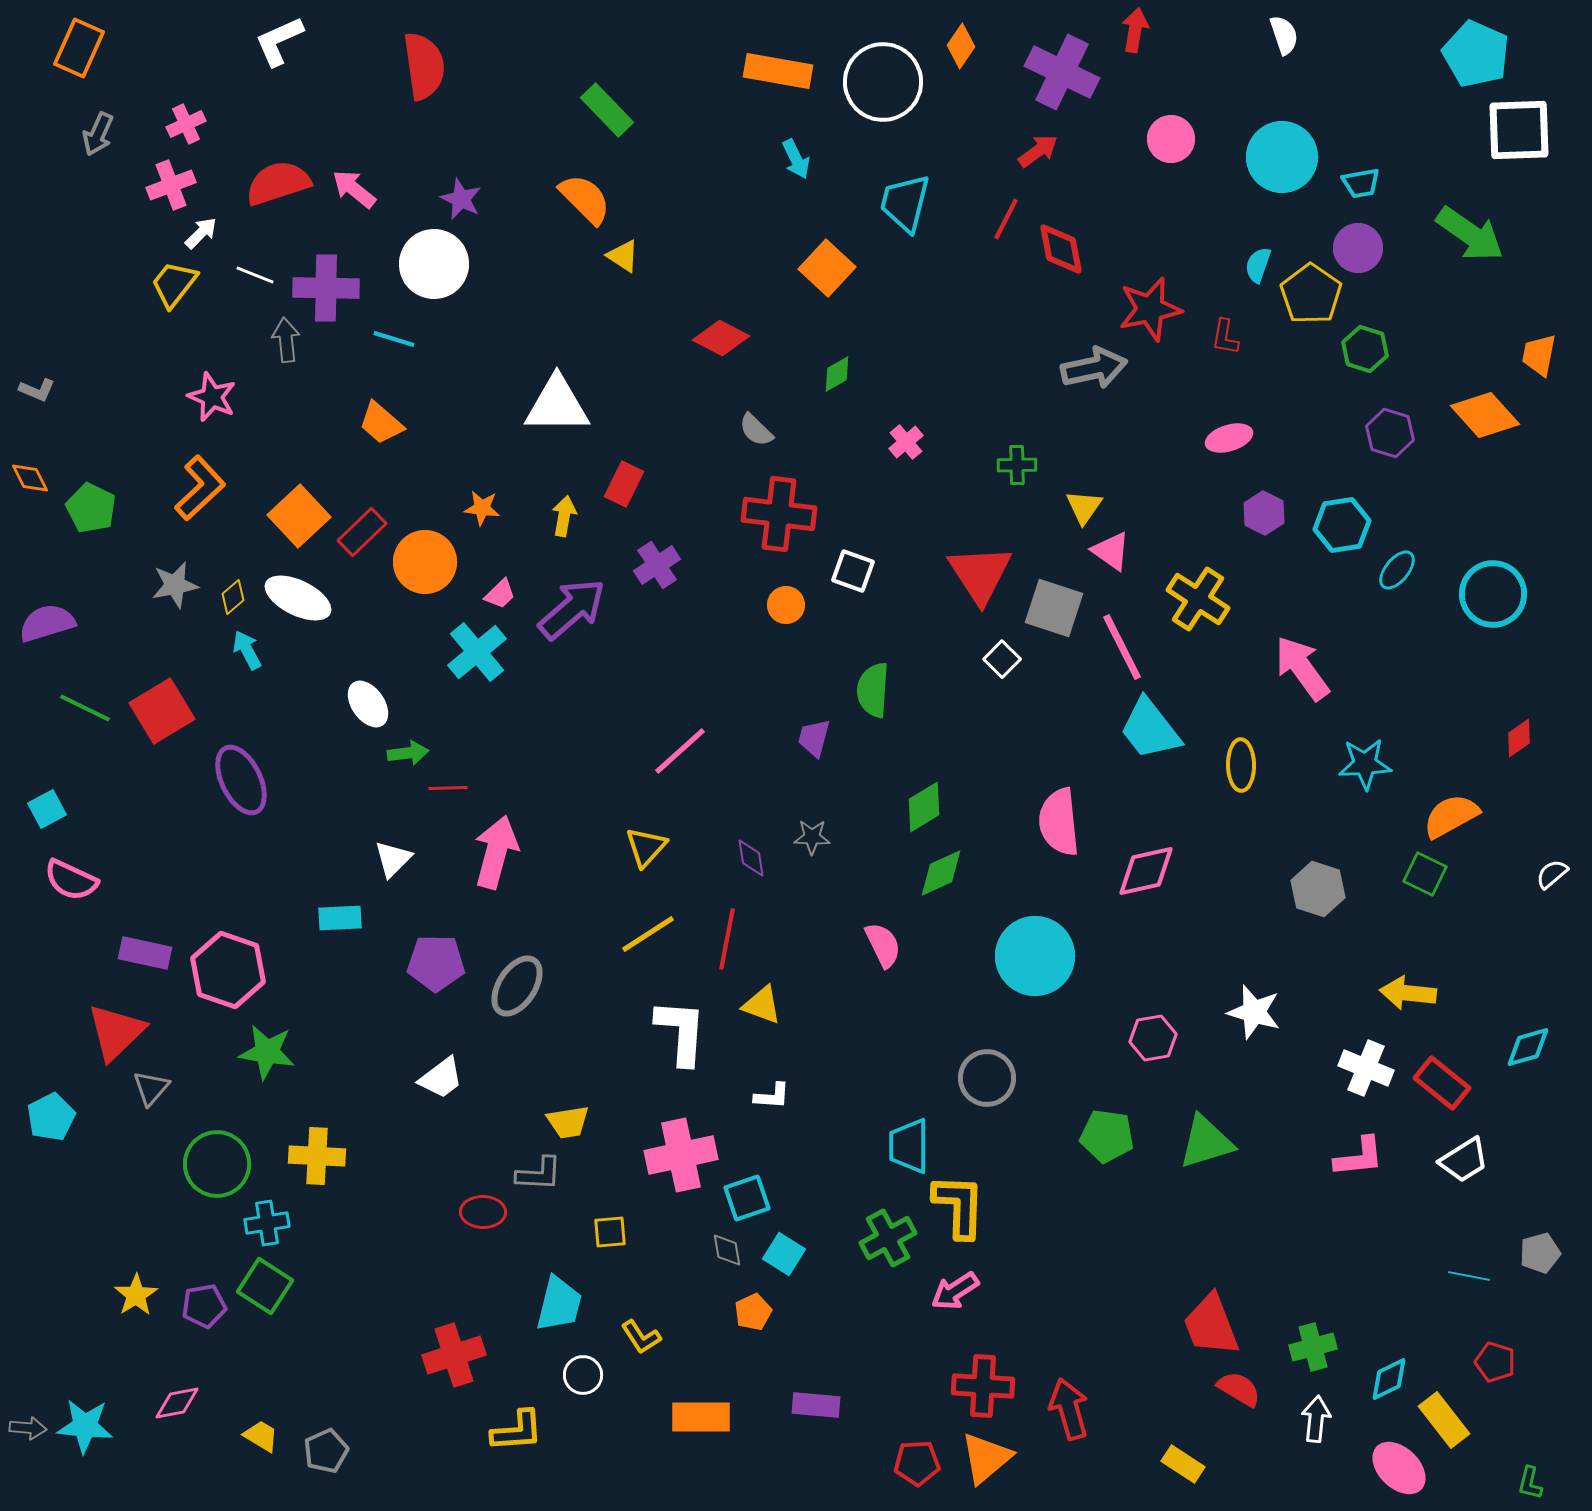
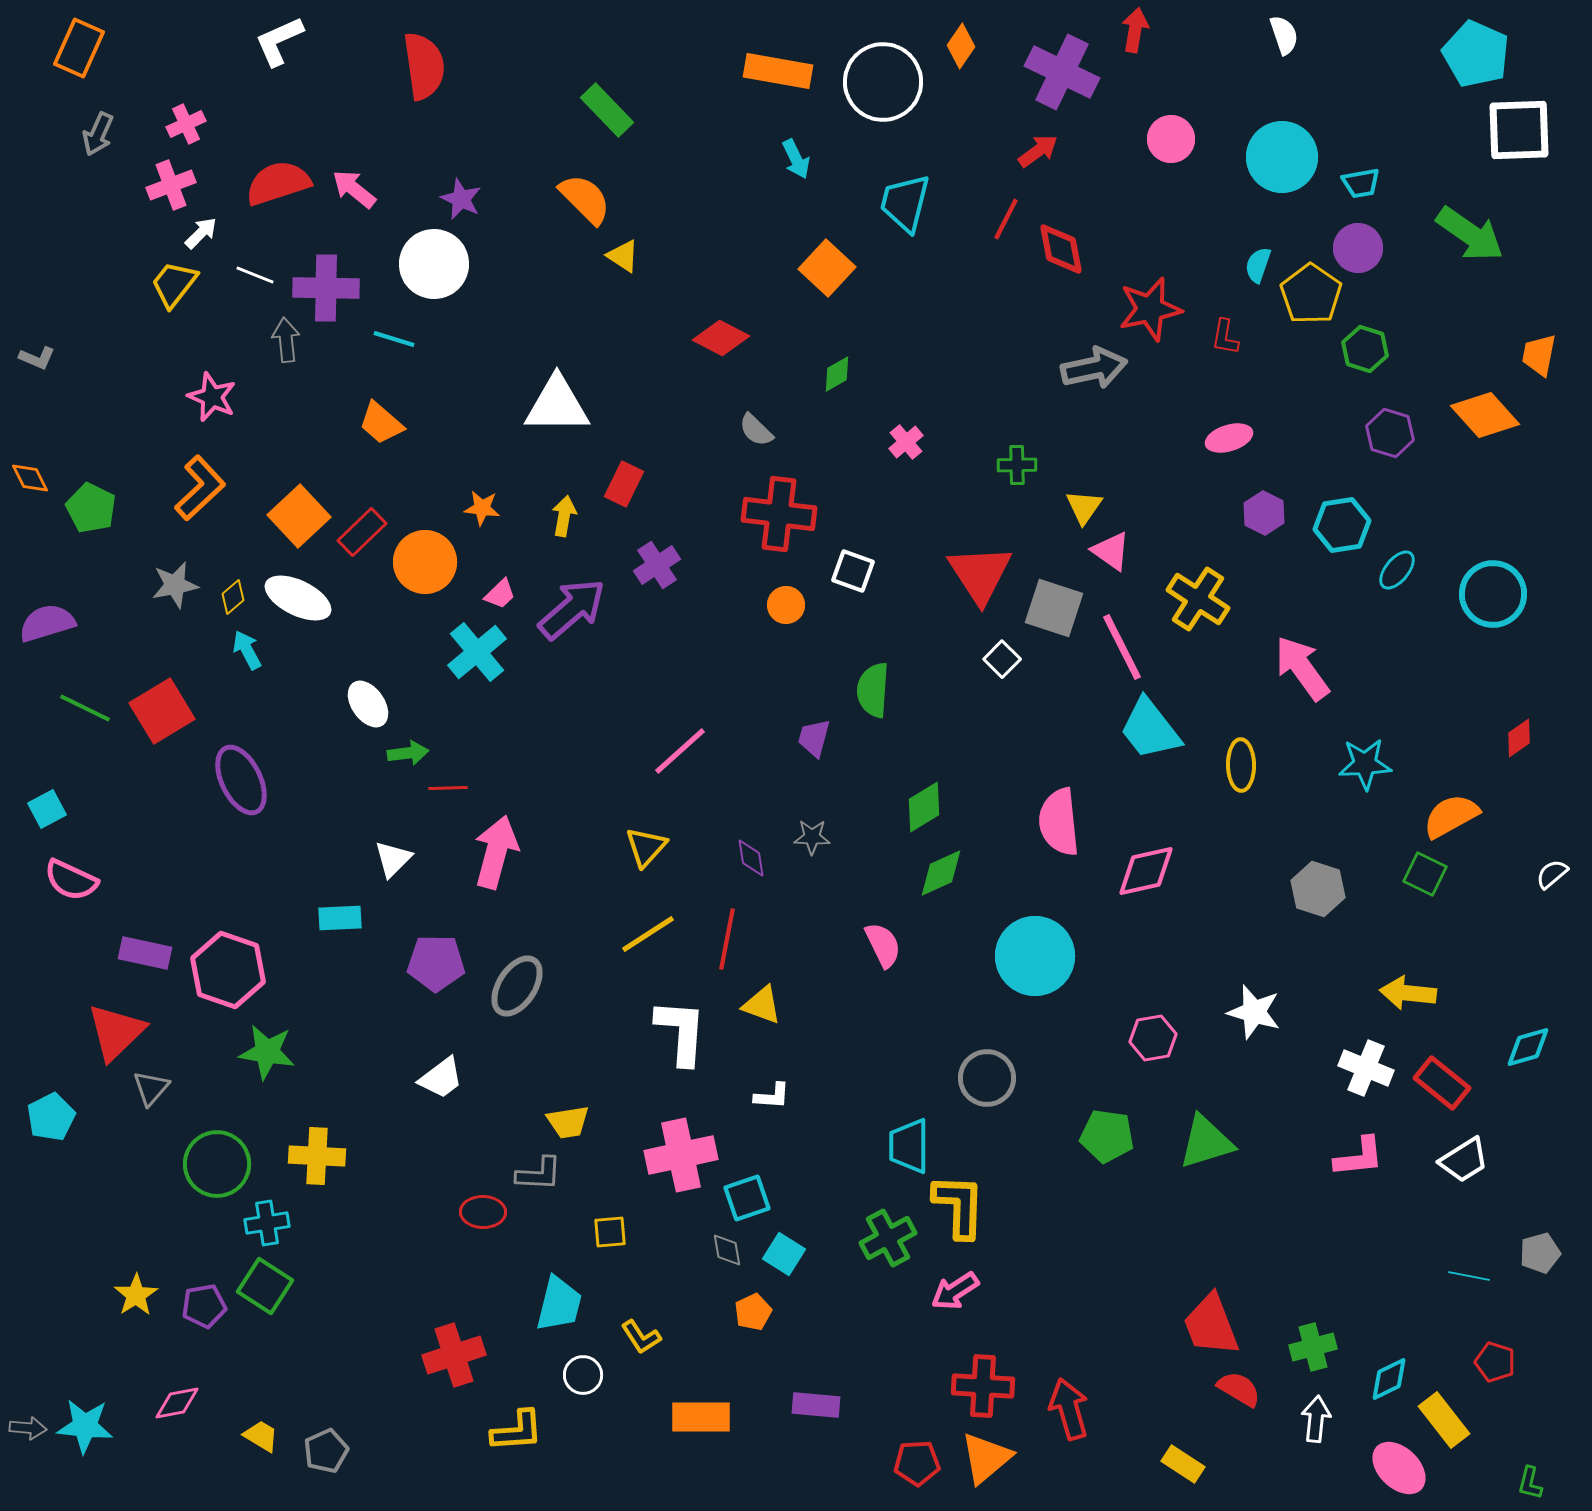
gray L-shape at (37, 390): moved 32 px up
